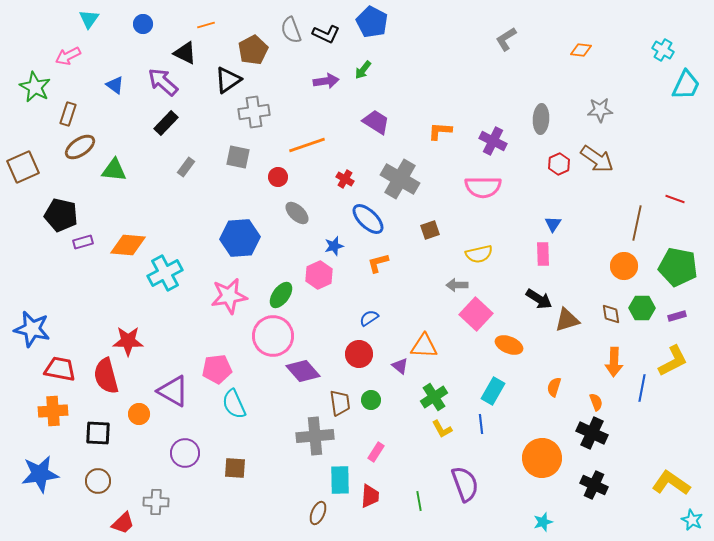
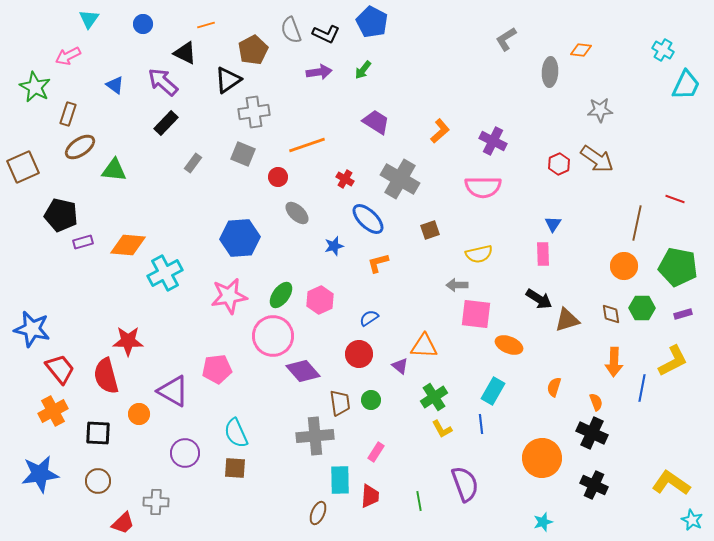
purple arrow at (326, 81): moved 7 px left, 9 px up
gray ellipse at (541, 119): moved 9 px right, 47 px up
orange L-shape at (440, 131): rotated 135 degrees clockwise
gray square at (238, 157): moved 5 px right, 3 px up; rotated 10 degrees clockwise
gray rectangle at (186, 167): moved 7 px right, 4 px up
pink hexagon at (319, 275): moved 1 px right, 25 px down
pink square at (476, 314): rotated 36 degrees counterclockwise
purple rectangle at (677, 316): moved 6 px right, 2 px up
red trapezoid at (60, 369): rotated 40 degrees clockwise
cyan semicircle at (234, 404): moved 2 px right, 29 px down
orange cross at (53, 411): rotated 24 degrees counterclockwise
